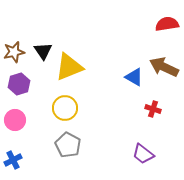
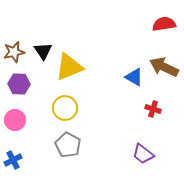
red semicircle: moved 3 px left
purple hexagon: rotated 20 degrees clockwise
